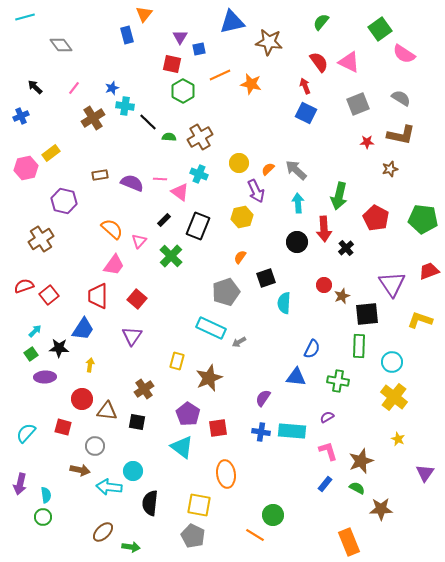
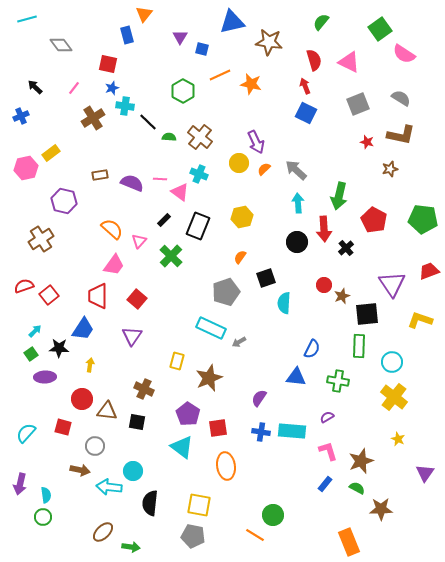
cyan line at (25, 17): moved 2 px right, 2 px down
blue square at (199, 49): moved 3 px right; rotated 24 degrees clockwise
red semicircle at (319, 62): moved 5 px left, 2 px up; rotated 20 degrees clockwise
red square at (172, 64): moved 64 px left
brown cross at (200, 137): rotated 20 degrees counterclockwise
red star at (367, 142): rotated 16 degrees clockwise
orange semicircle at (268, 169): moved 4 px left
purple arrow at (256, 191): moved 49 px up
red pentagon at (376, 218): moved 2 px left, 2 px down
brown cross at (144, 389): rotated 30 degrees counterclockwise
purple semicircle at (263, 398): moved 4 px left
orange ellipse at (226, 474): moved 8 px up
gray pentagon at (193, 536): rotated 15 degrees counterclockwise
